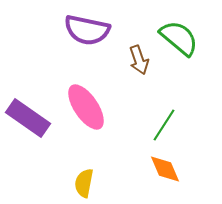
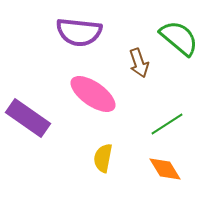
purple semicircle: moved 8 px left, 2 px down; rotated 6 degrees counterclockwise
brown arrow: moved 3 px down
pink ellipse: moved 7 px right, 13 px up; rotated 21 degrees counterclockwise
green line: moved 3 px right, 1 px up; rotated 24 degrees clockwise
orange diamond: rotated 8 degrees counterclockwise
yellow semicircle: moved 19 px right, 25 px up
